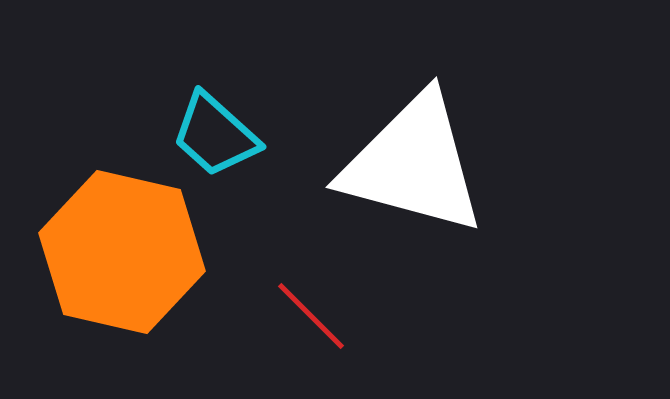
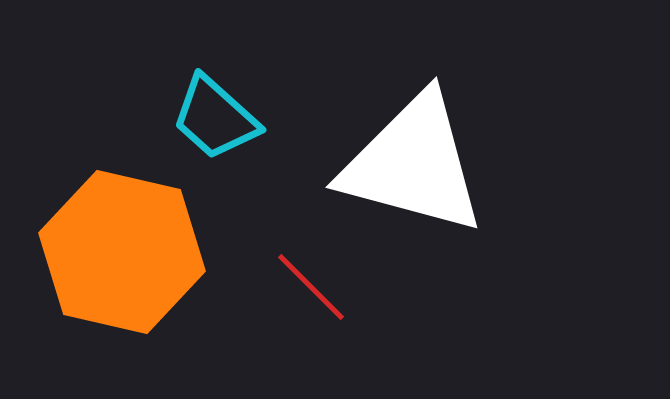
cyan trapezoid: moved 17 px up
red line: moved 29 px up
